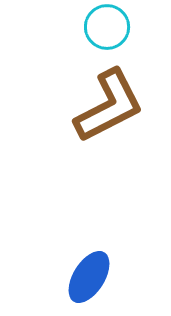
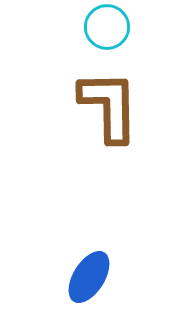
brown L-shape: rotated 64 degrees counterclockwise
